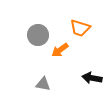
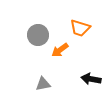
black arrow: moved 1 px left, 1 px down
gray triangle: rotated 21 degrees counterclockwise
